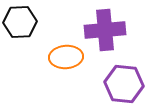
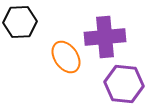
purple cross: moved 7 px down
orange ellipse: rotated 60 degrees clockwise
